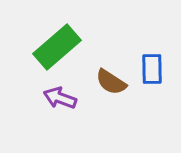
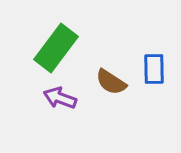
green rectangle: moved 1 px left, 1 px down; rotated 12 degrees counterclockwise
blue rectangle: moved 2 px right
